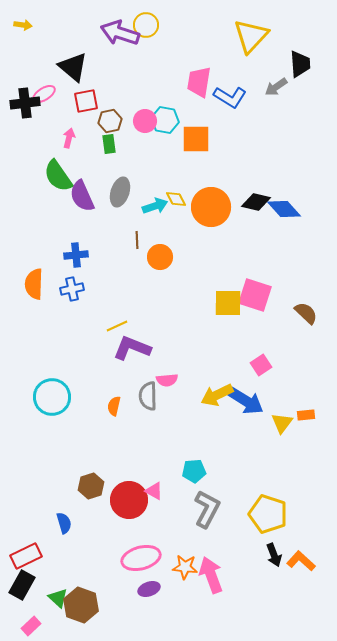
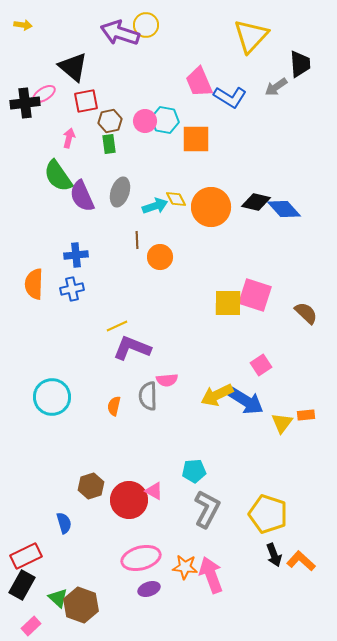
pink trapezoid at (199, 82): rotated 32 degrees counterclockwise
